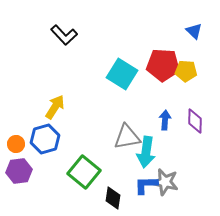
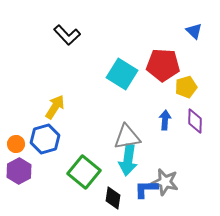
black L-shape: moved 3 px right
yellow pentagon: moved 16 px down; rotated 20 degrees counterclockwise
cyan arrow: moved 18 px left, 8 px down
purple hexagon: rotated 20 degrees counterclockwise
blue L-shape: moved 4 px down
